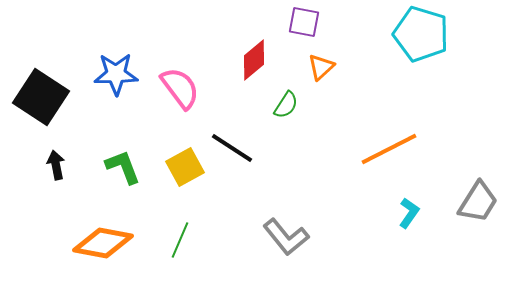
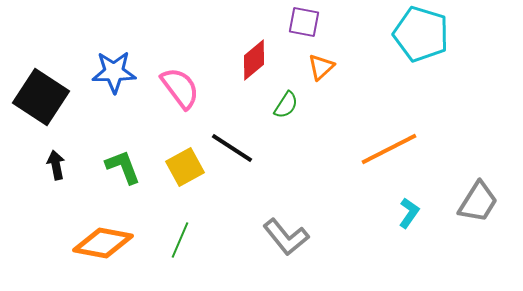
blue star: moved 2 px left, 2 px up
